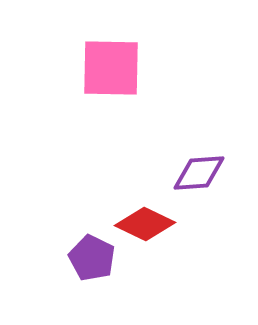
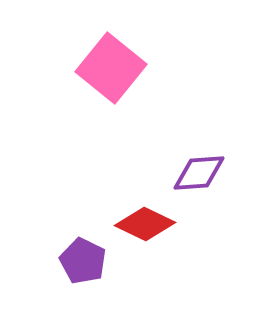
pink square: rotated 38 degrees clockwise
purple pentagon: moved 9 px left, 3 px down
